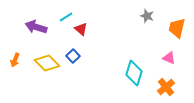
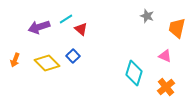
cyan line: moved 2 px down
purple arrow: moved 3 px right; rotated 35 degrees counterclockwise
pink triangle: moved 4 px left, 2 px up
